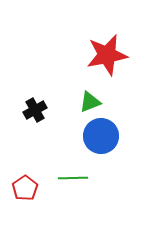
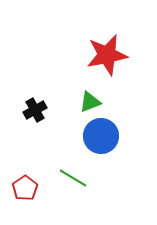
green line: rotated 32 degrees clockwise
